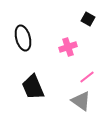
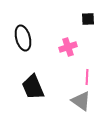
black square: rotated 32 degrees counterclockwise
pink line: rotated 49 degrees counterclockwise
